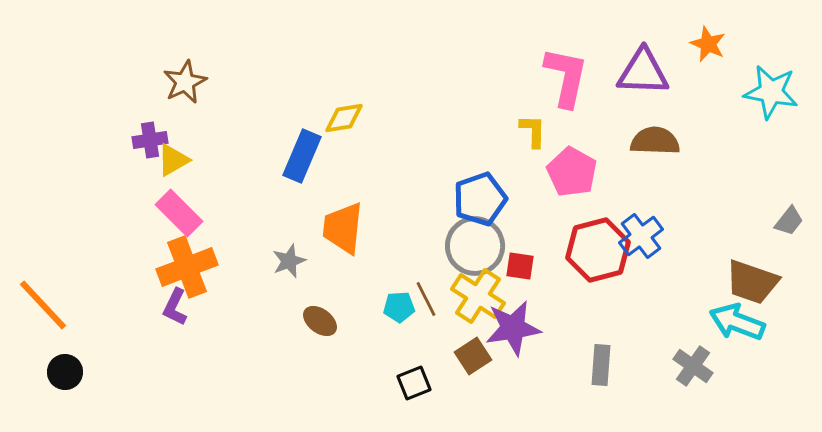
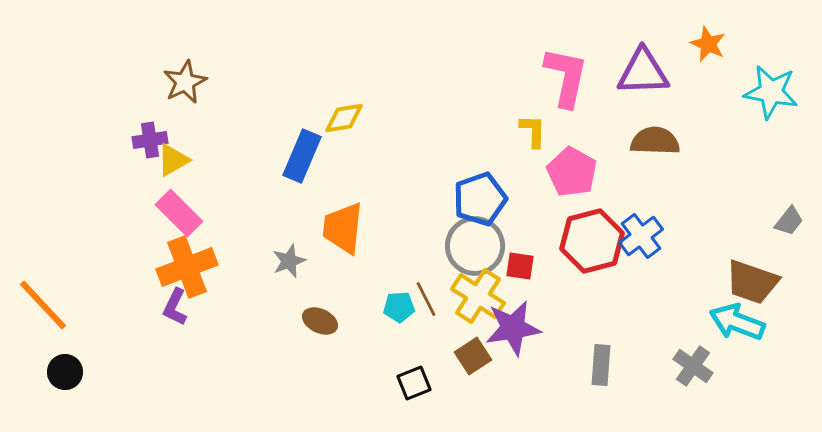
purple triangle: rotated 4 degrees counterclockwise
red hexagon: moved 6 px left, 9 px up
brown ellipse: rotated 12 degrees counterclockwise
